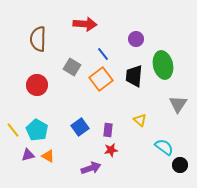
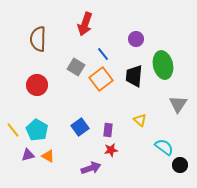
red arrow: rotated 105 degrees clockwise
gray square: moved 4 px right
